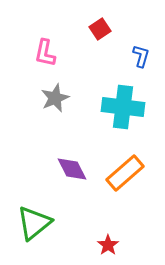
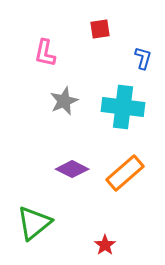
red square: rotated 25 degrees clockwise
blue L-shape: moved 2 px right, 2 px down
gray star: moved 9 px right, 3 px down
purple diamond: rotated 36 degrees counterclockwise
red star: moved 3 px left
